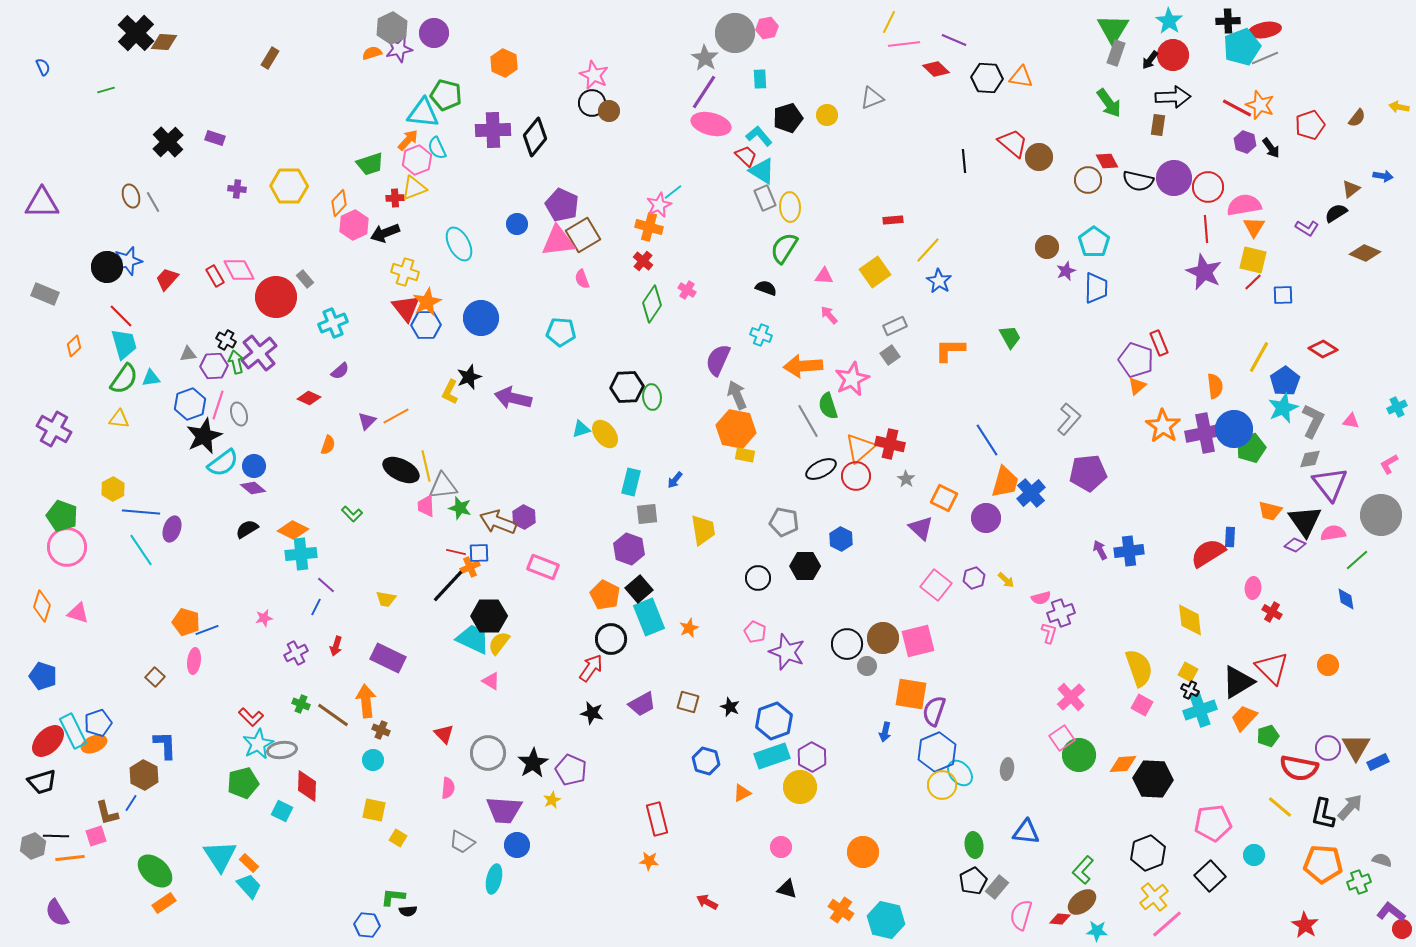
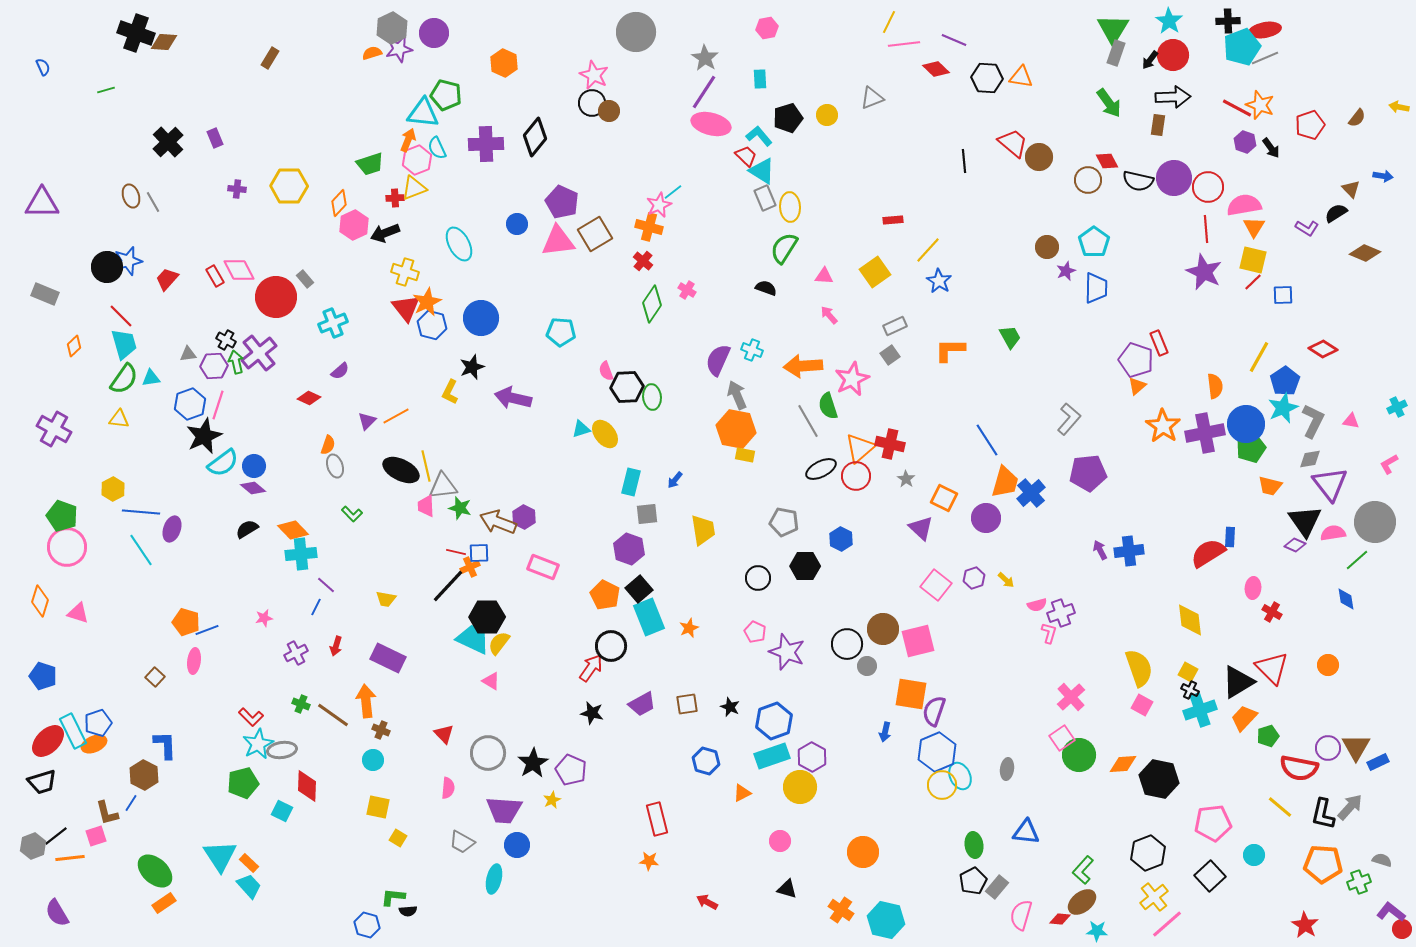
black cross at (136, 33): rotated 24 degrees counterclockwise
gray circle at (735, 33): moved 99 px left, 1 px up
purple cross at (493, 130): moved 7 px left, 14 px down
purple rectangle at (215, 138): rotated 48 degrees clockwise
orange arrow at (408, 140): rotated 20 degrees counterclockwise
brown triangle at (1351, 189): rotated 36 degrees counterclockwise
purple pentagon at (562, 205): moved 3 px up
brown square at (583, 235): moved 12 px right, 1 px up
pink semicircle at (582, 279): moved 24 px right, 92 px down
blue hexagon at (426, 325): moved 6 px right; rotated 16 degrees clockwise
cyan cross at (761, 335): moved 9 px left, 15 px down
black star at (469, 377): moved 3 px right, 10 px up
gray ellipse at (239, 414): moved 96 px right, 52 px down
blue circle at (1234, 429): moved 12 px right, 5 px up
orange trapezoid at (1270, 511): moved 25 px up
gray circle at (1381, 515): moved 6 px left, 7 px down
orange diamond at (293, 530): rotated 20 degrees clockwise
pink semicircle at (1041, 598): moved 4 px left, 7 px down
orange diamond at (42, 606): moved 2 px left, 5 px up
black hexagon at (489, 616): moved 2 px left, 1 px down
brown circle at (883, 638): moved 9 px up
black circle at (611, 639): moved 7 px down
brown square at (688, 702): moved 1 px left, 2 px down; rotated 25 degrees counterclockwise
cyan ellipse at (960, 773): moved 3 px down; rotated 16 degrees clockwise
black hexagon at (1153, 779): moved 6 px right; rotated 9 degrees clockwise
yellow square at (374, 810): moved 4 px right, 3 px up
black line at (56, 836): rotated 40 degrees counterclockwise
pink circle at (781, 847): moved 1 px left, 6 px up
blue hexagon at (367, 925): rotated 10 degrees clockwise
